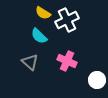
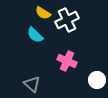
cyan semicircle: moved 4 px left, 1 px up
gray triangle: moved 2 px right, 22 px down
